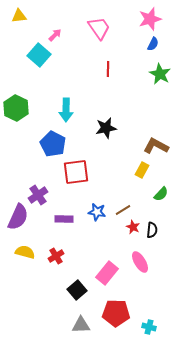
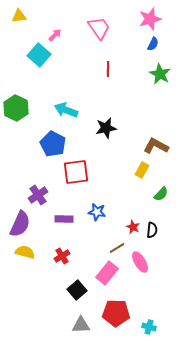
cyan arrow: rotated 110 degrees clockwise
brown line: moved 6 px left, 38 px down
purple semicircle: moved 2 px right, 7 px down
red cross: moved 6 px right
